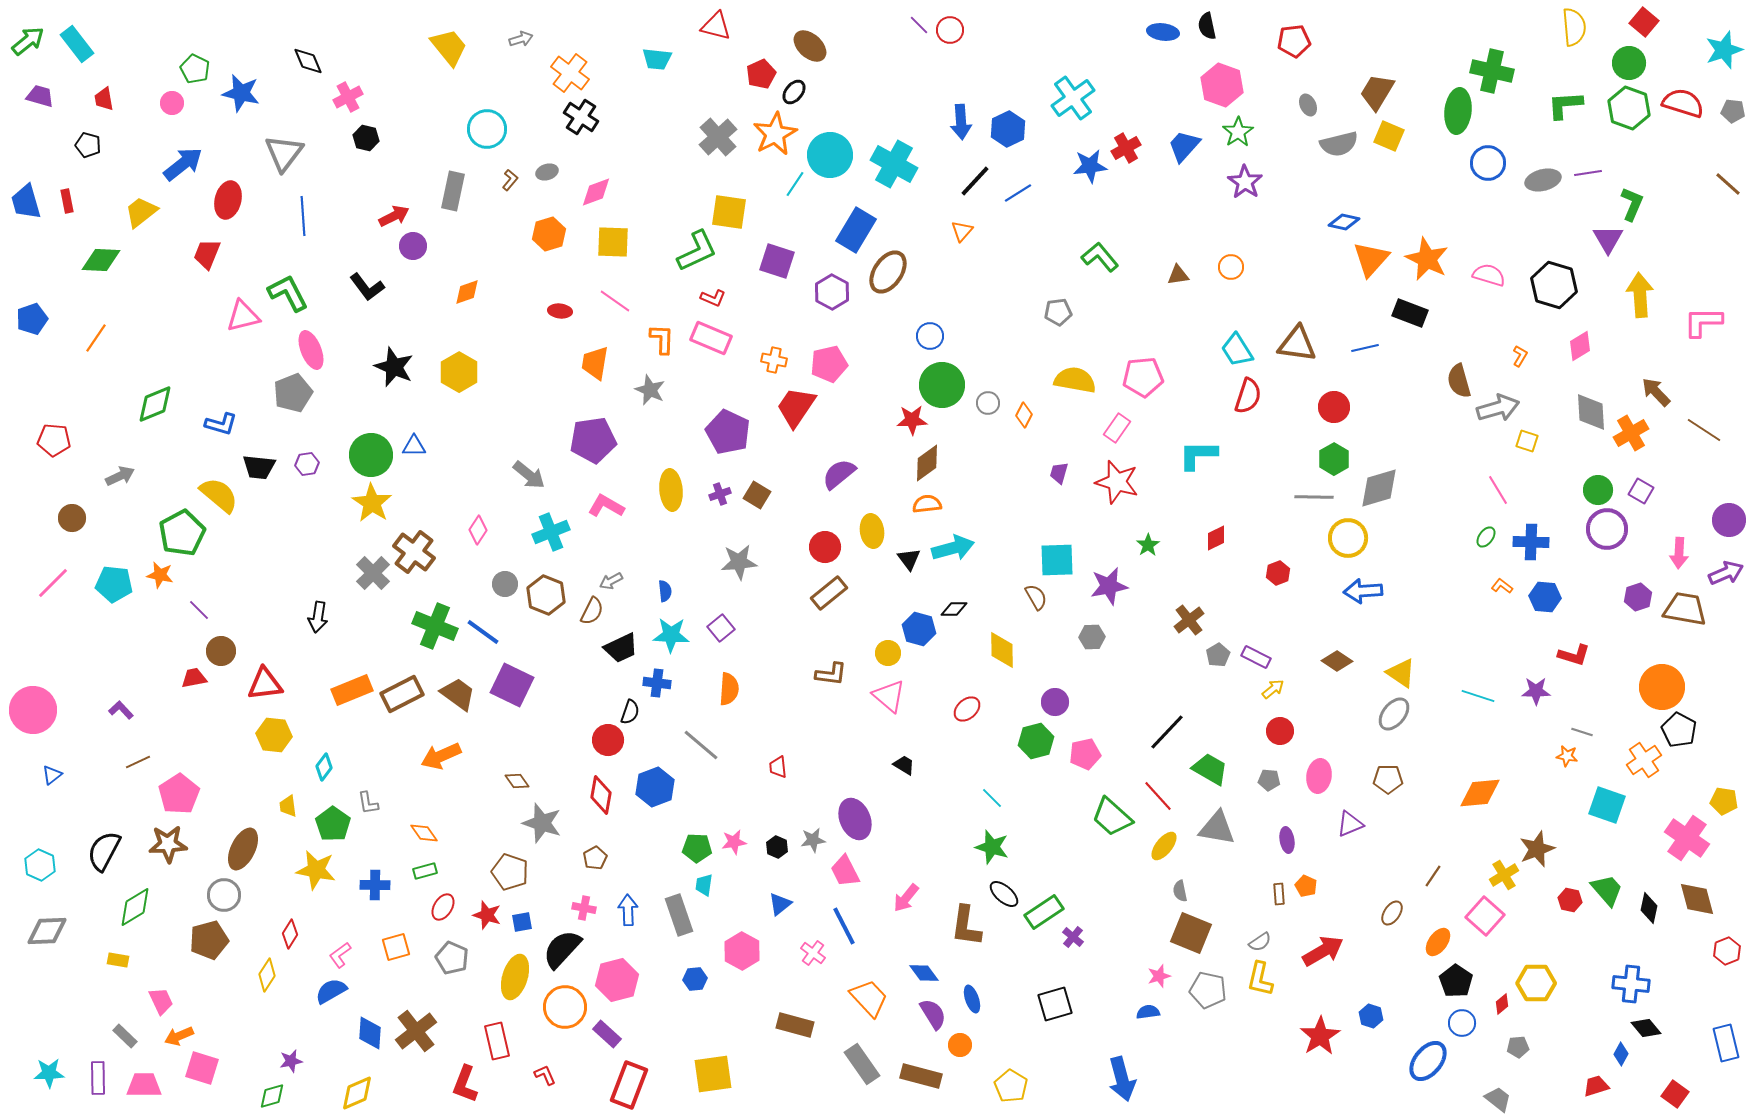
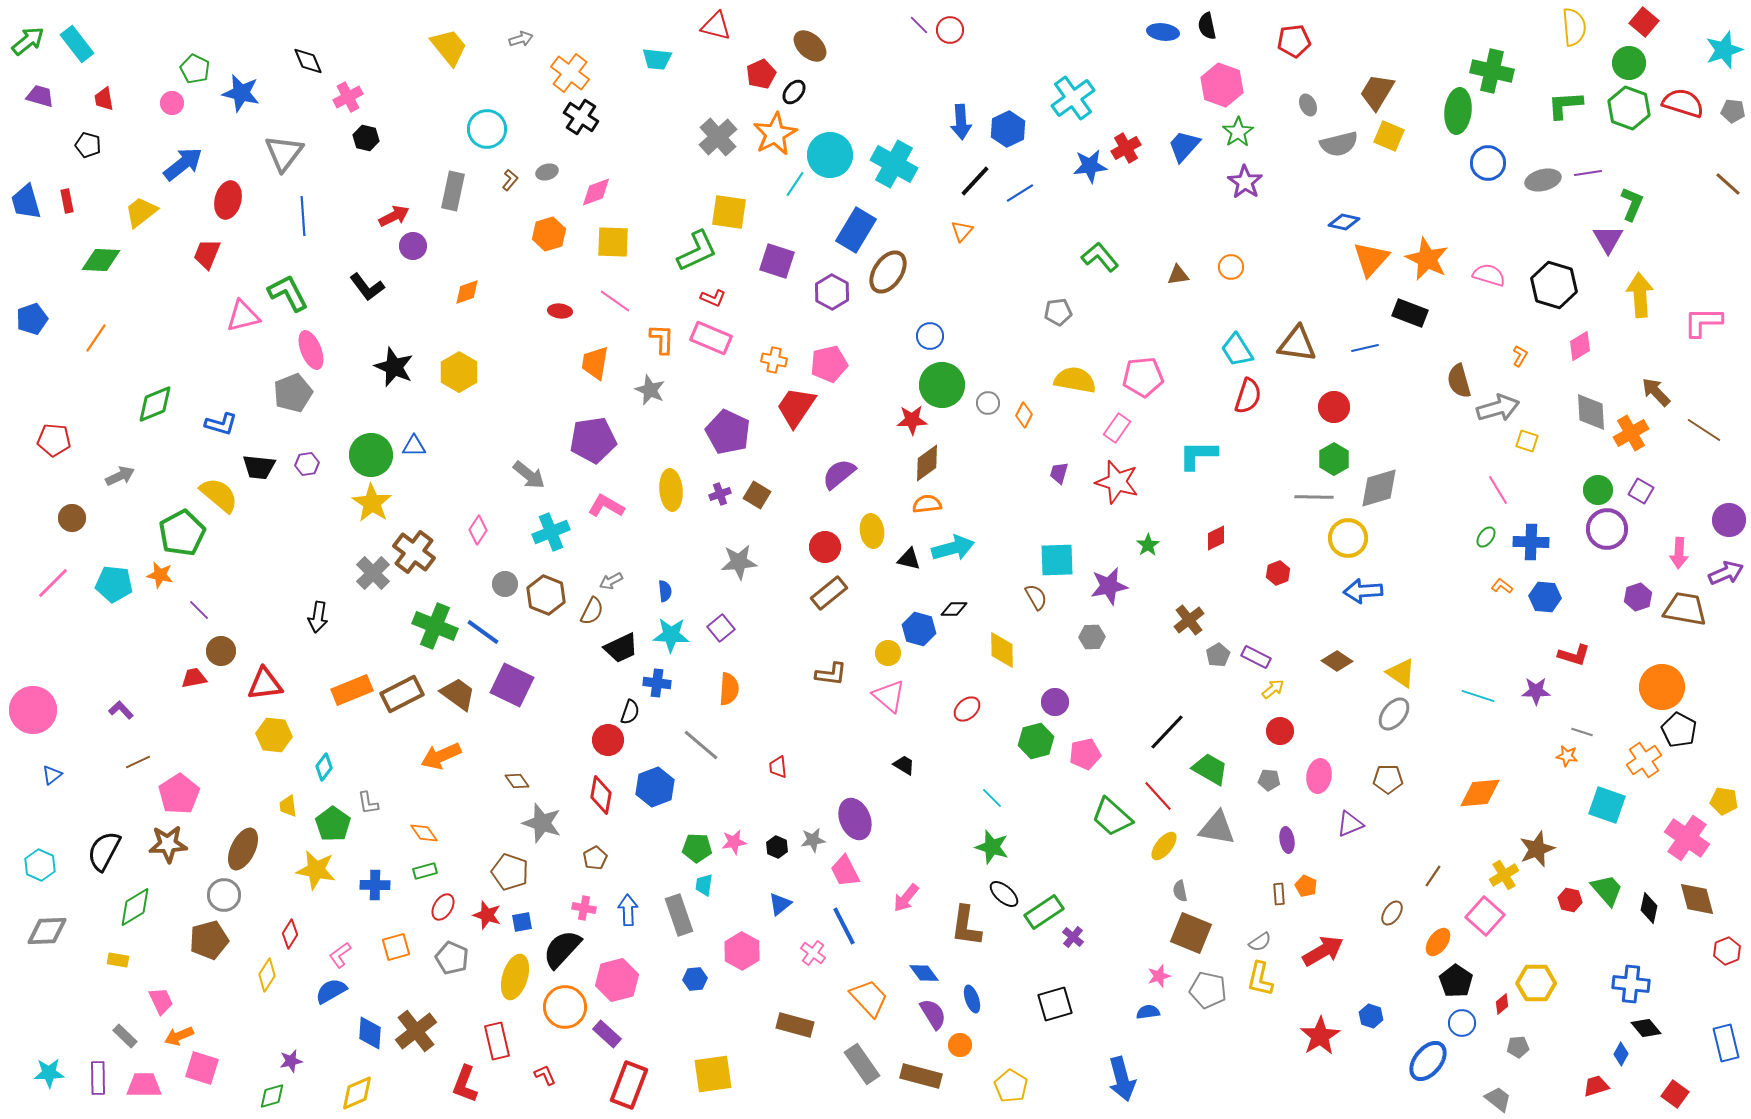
blue line at (1018, 193): moved 2 px right
black triangle at (909, 559): rotated 40 degrees counterclockwise
